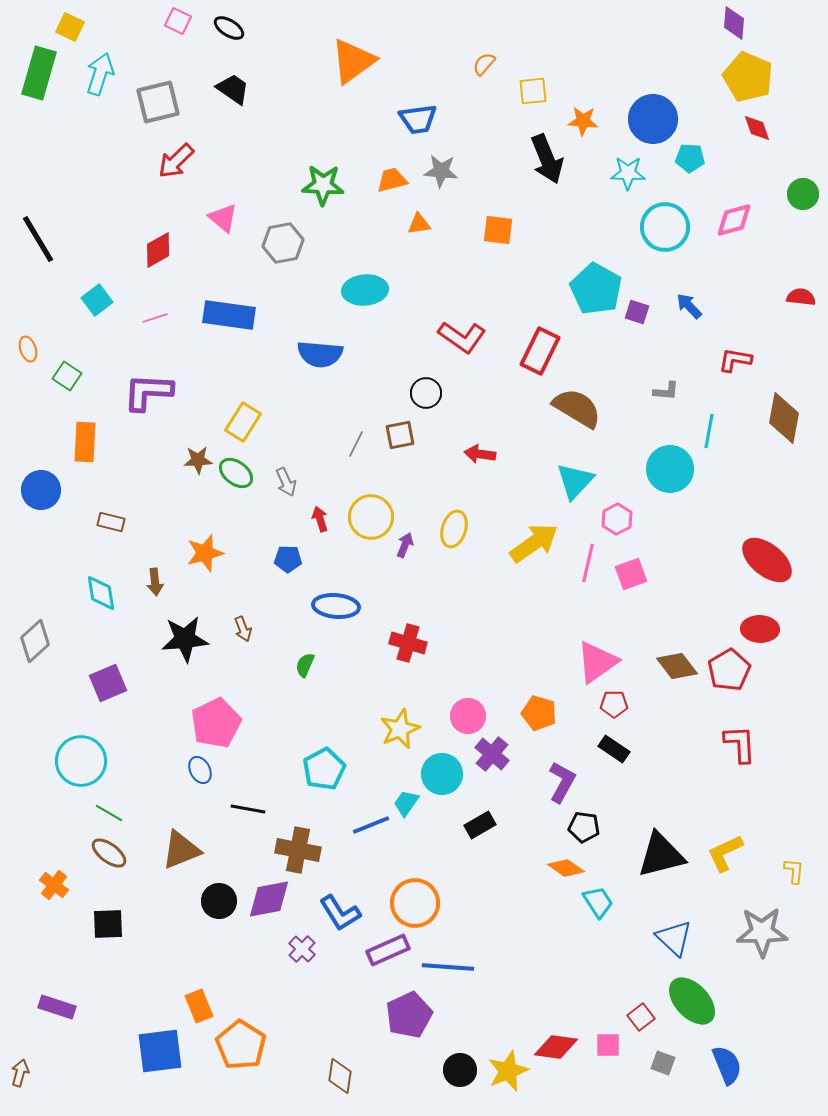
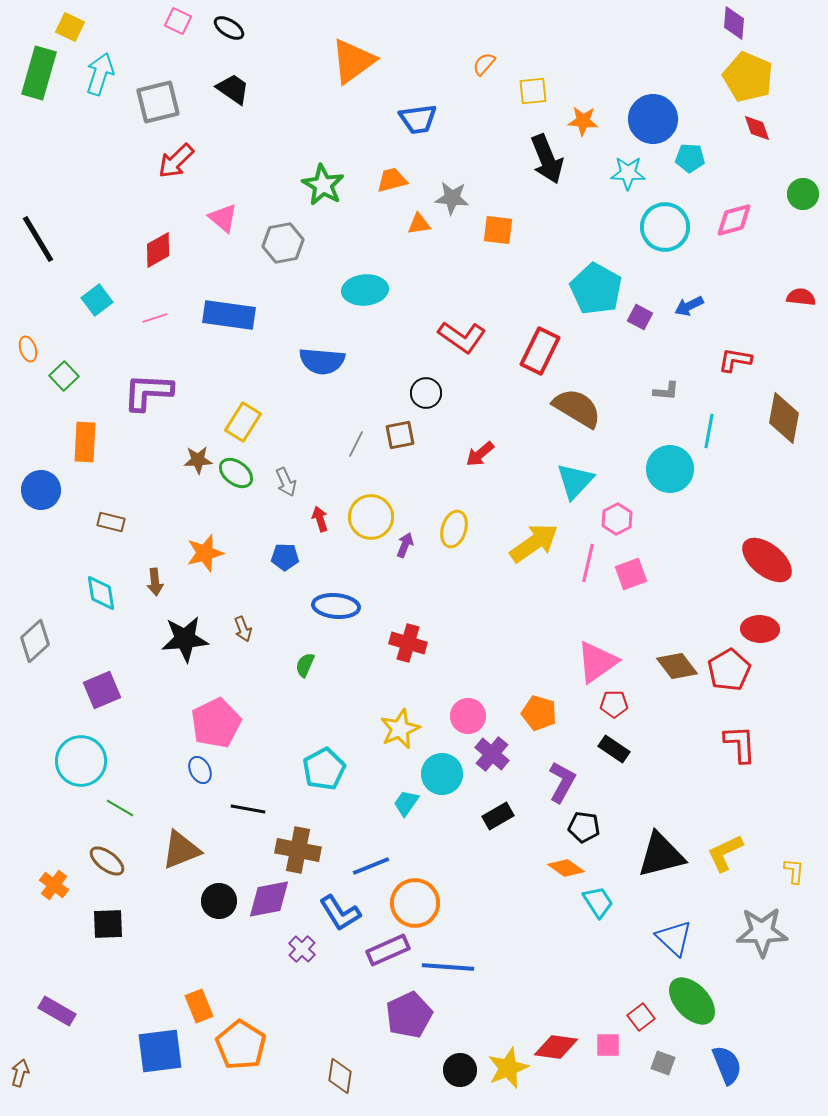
gray star at (441, 171): moved 11 px right, 27 px down
green star at (323, 185): rotated 27 degrees clockwise
blue arrow at (689, 306): rotated 72 degrees counterclockwise
purple square at (637, 312): moved 3 px right, 5 px down; rotated 10 degrees clockwise
blue semicircle at (320, 354): moved 2 px right, 7 px down
green square at (67, 376): moved 3 px left; rotated 12 degrees clockwise
red arrow at (480, 454): rotated 48 degrees counterclockwise
blue pentagon at (288, 559): moved 3 px left, 2 px up
purple square at (108, 683): moved 6 px left, 7 px down
green line at (109, 813): moved 11 px right, 5 px up
blue line at (371, 825): moved 41 px down
black rectangle at (480, 825): moved 18 px right, 9 px up
brown ellipse at (109, 853): moved 2 px left, 8 px down
purple rectangle at (57, 1007): moved 4 px down; rotated 12 degrees clockwise
yellow star at (508, 1071): moved 3 px up
